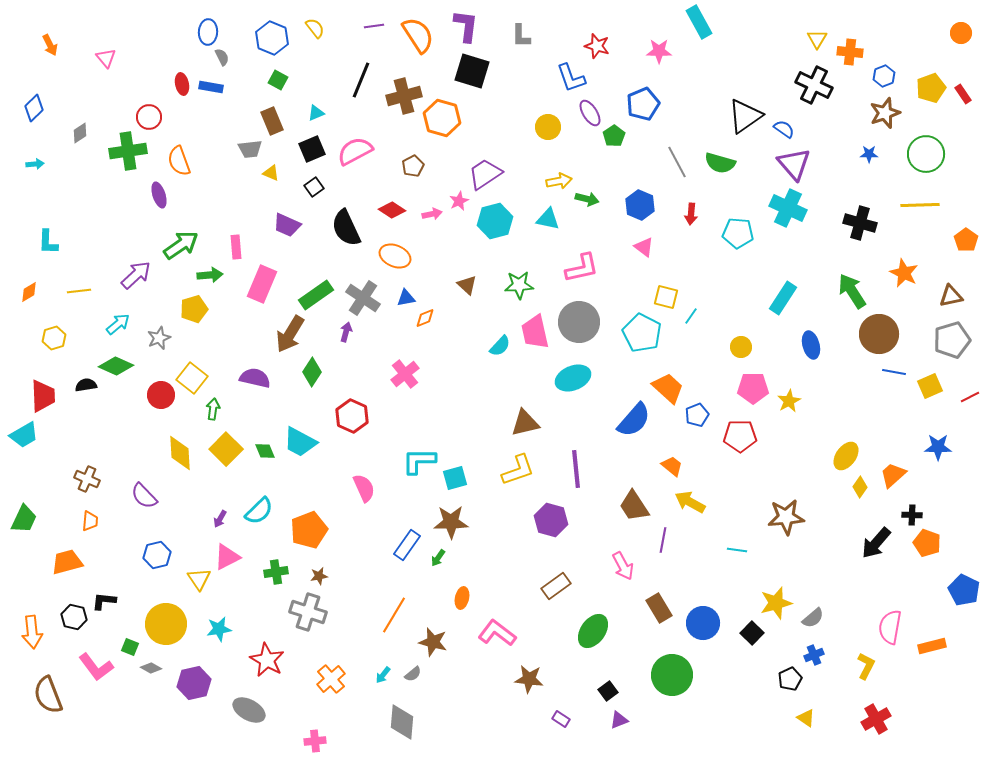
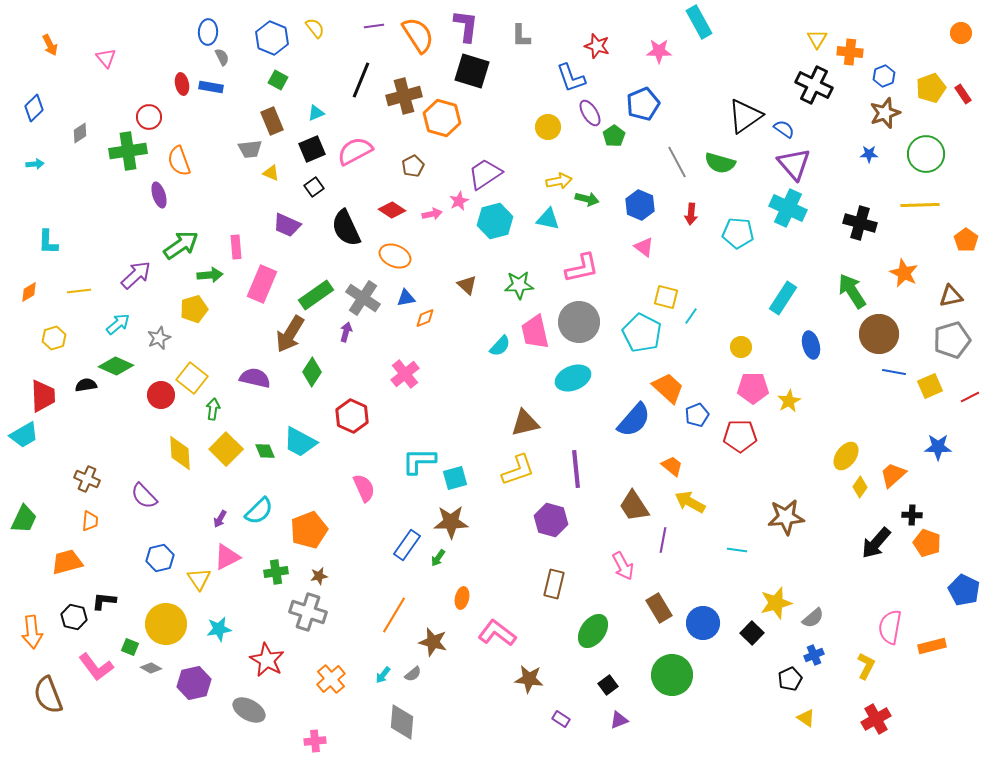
blue hexagon at (157, 555): moved 3 px right, 3 px down
brown rectangle at (556, 586): moved 2 px left, 2 px up; rotated 40 degrees counterclockwise
black square at (608, 691): moved 6 px up
